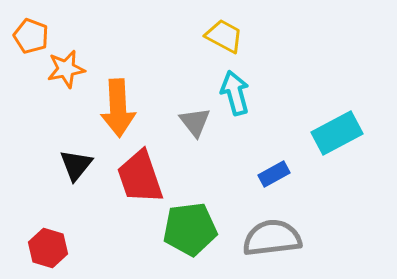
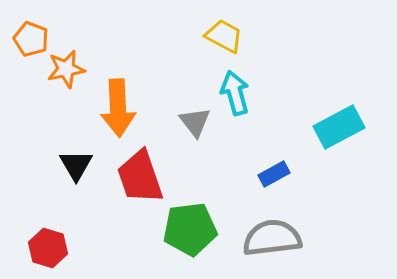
orange pentagon: moved 3 px down
cyan rectangle: moved 2 px right, 6 px up
black triangle: rotated 9 degrees counterclockwise
